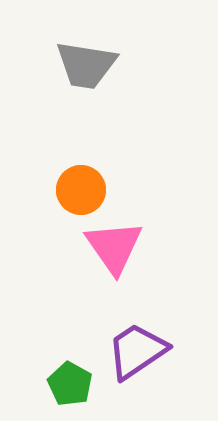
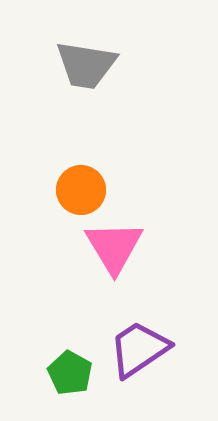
pink triangle: rotated 4 degrees clockwise
purple trapezoid: moved 2 px right, 2 px up
green pentagon: moved 11 px up
